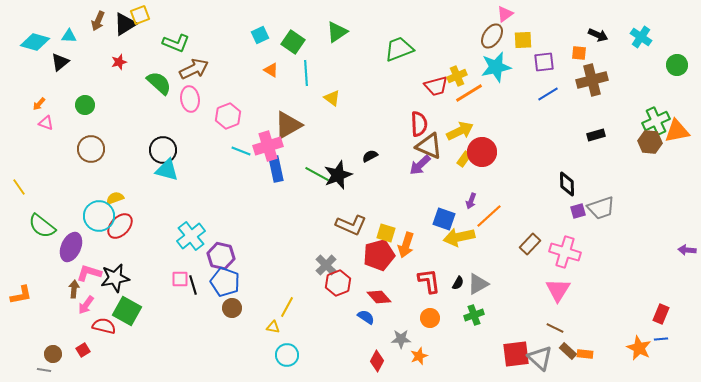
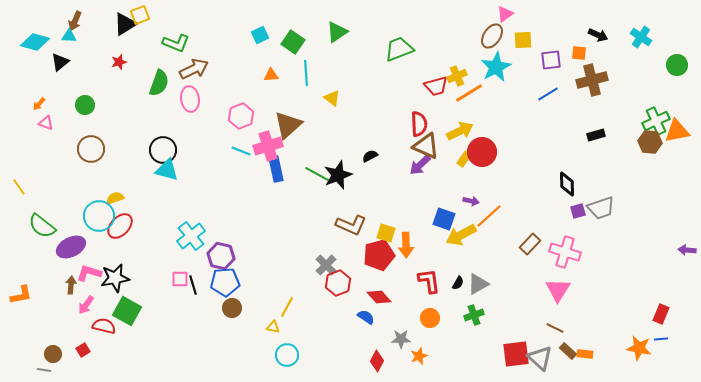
brown arrow at (98, 21): moved 23 px left
purple square at (544, 62): moved 7 px right, 2 px up
cyan star at (496, 67): rotated 16 degrees counterclockwise
orange triangle at (271, 70): moved 5 px down; rotated 35 degrees counterclockwise
green semicircle at (159, 83): rotated 68 degrees clockwise
pink hexagon at (228, 116): moved 13 px right
brown triangle at (288, 125): rotated 12 degrees counterclockwise
brown triangle at (429, 146): moved 3 px left
purple arrow at (471, 201): rotated 98 degrees counterclockwise
yellow arrow at (459, 237): moved 2 px right, 2 px up; rotated 16 degrees counterclockwise
orange arrow at (406, 245): rotated 20 degrees counterclockwise
purple ellipse at (71, 247): rotated 40 degrees clockwise
blue pentagon at (225, 282): rotated 24 degrees counterclockwise
brown arrow at (74, 289): moved 3 px left, 4 px up
orange star at (639, 348): rotated 15 degrees counterclockwise
